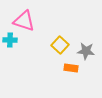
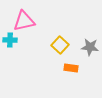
pink triangle: rotated 30 degrees counterclockwise
gray star: moved 4 px right, 4 px up
